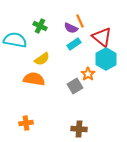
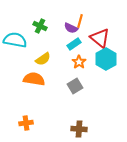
orange line: rotated 40 degrees clockwise
red triangle: moved 2 px left, 1 px down
yellow semicircle: moved 1 px right
orange star: moved 9 px left, 12 px up
